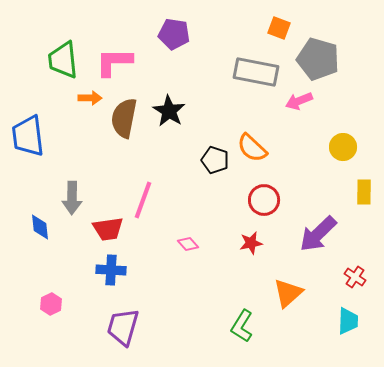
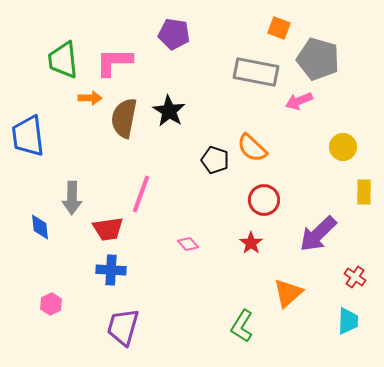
pink line: moved 2 px left, 6 px up
red star: rotated 25 degrees counterclockwise
